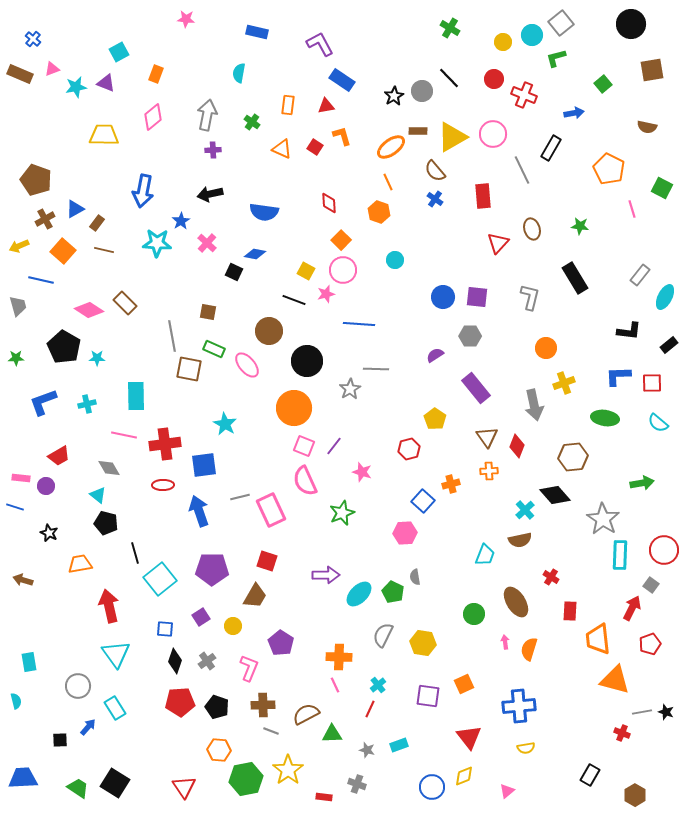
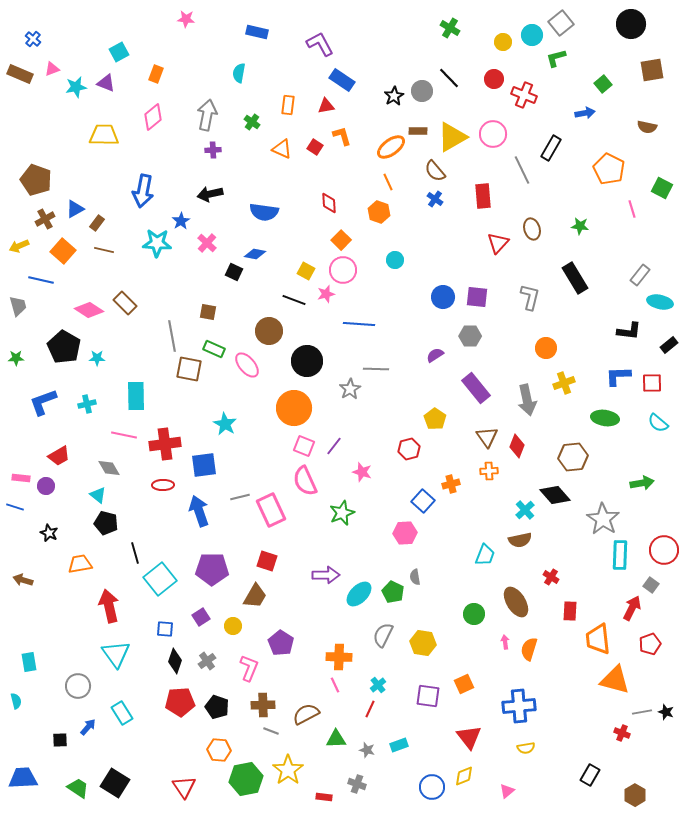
blue arrow at (574, 113): moved 11 px right
cyan ellipse at (665, 297): moved 5 px left, 5 px down; rotated 75 degrees clockwise
gray arrow at (534, 405): moved 7 px left, 5 px up
cyan rectangle at (115, 708): moved 7 px right, 5 px down
green triangle at (332, 734): moved 4 px right, 5 px down
